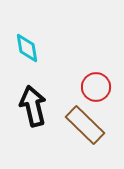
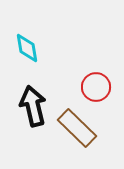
brown rectangle: moved 8 px left, 3 px down
